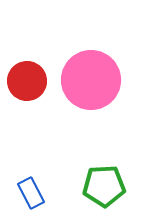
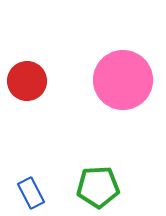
pink circle: moved 32 px right
green pentagon: moved 6 px left, 1 px down
